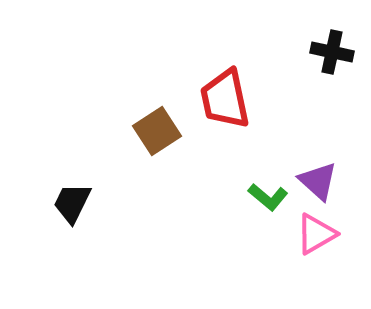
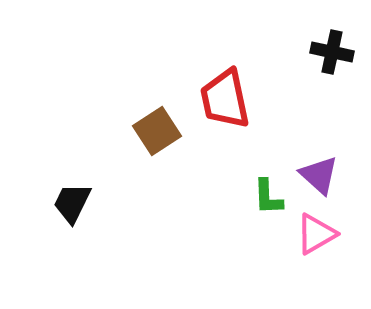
purple triangle: moved 1 px right, 6 px up
green L-shape: rotated 48 degrees clockwise
